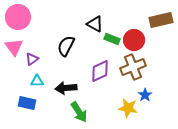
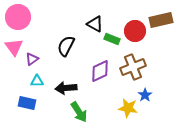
red circle: moved 1 px right, 9 px up
